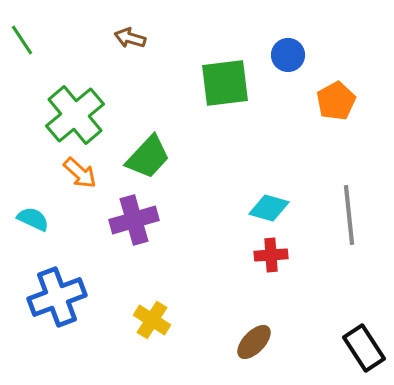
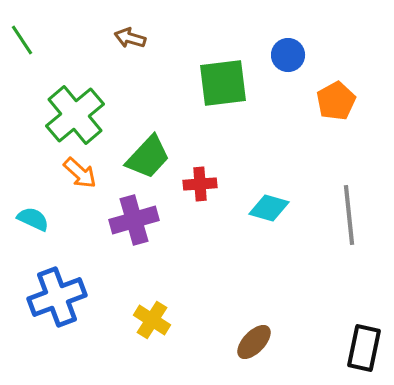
green square: moved 2 px left
red cross: moved 71 px left, 71 px up
black rectangle: rotated 45 degrees clockwise
